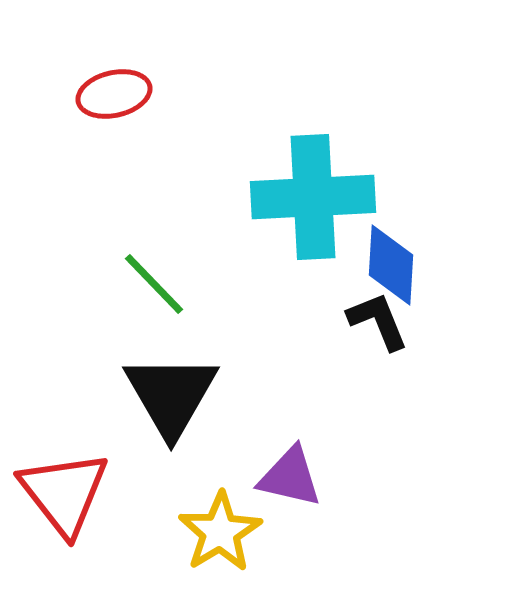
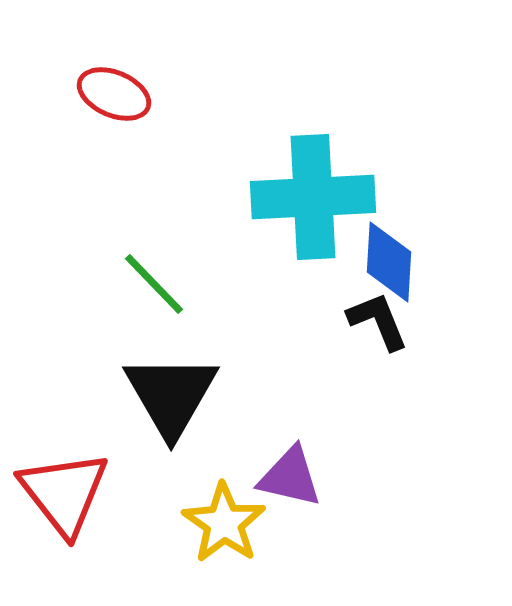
red ellipse: rotated 36 degrees clockwise
blue diamond: moved 2 px left, 3 px up
yellow star: moved 4 px right, 9 px up; rotated 6 degrees counterclockwise
